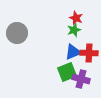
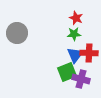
green star: moved 4 px down; rotated 16 degrees clockwise
blue triangle: moved 2 px right, 3 px down; rotated 30 degrees counterclockwise
